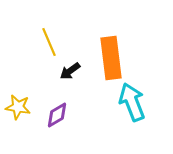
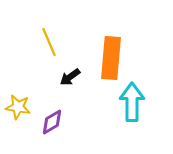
orange rectangle: rotated 12 degrees clockwise
black arrow: moved 6 px down
cyan arrow: rotated 21 degrees clockwise
purple diamond: moved 5 px left, 7 px down
